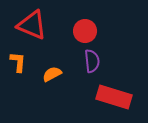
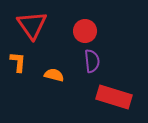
red triangle: rotated 32 degrees clockwise
orange semicircle: moved 2 px right, 1 px down; rotated 42 degrees clockwise
